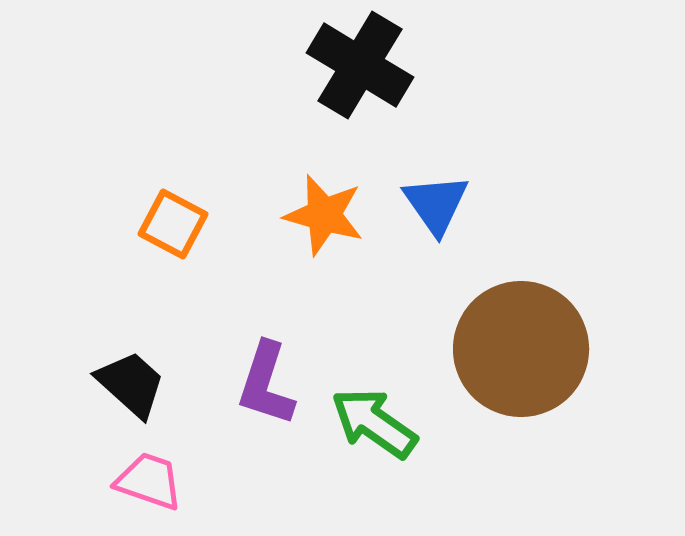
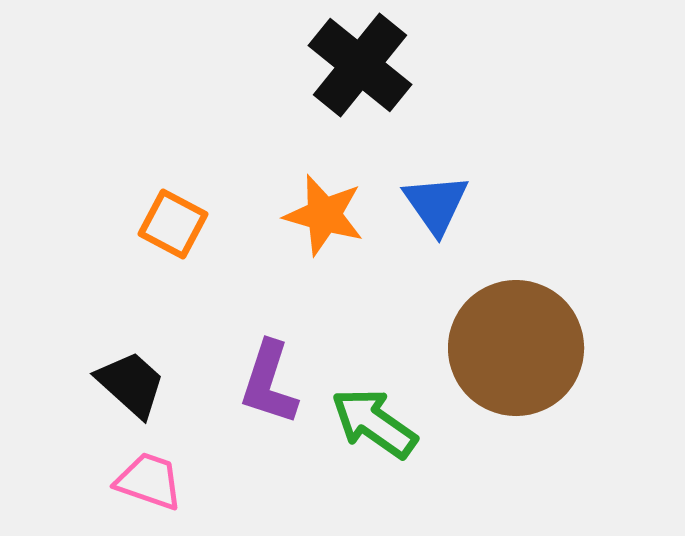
black cross: rotated 8 degrees clockwise
brown circle: moved 5 px left, 1 px up
purple L-shape: moved 3 px right, 1 px up
